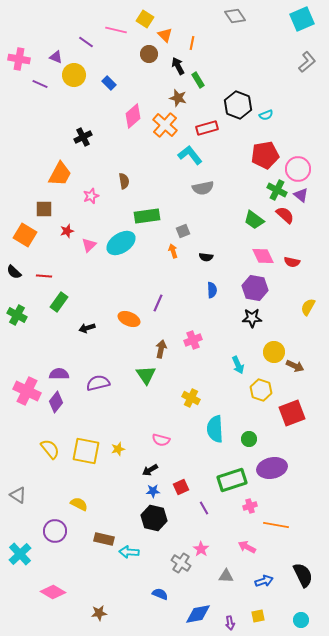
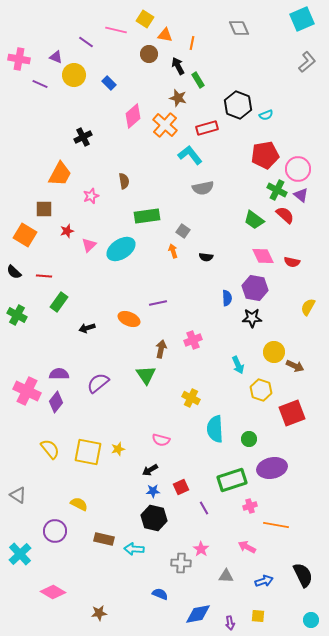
gray diamond at (235, 16): moved 4 px right, 12 px down; rotated 10 degrees clockwise
orange triangle at (165, 35): rotated 35 degrees counterclockwise
gray square at (183, 231): rotated 32 degrees counterclockwise
cyan ellipse at (121, 243): moved 6 px down
blue semicircle at (212, 290): moved 15 px right, 8 px down
purple line at (158, 303): rotated 54 degrees clockwise
purple semicircle at (98, 383): rotated 25 degrees counterclockwise
yellow square at (86, 451): moved 2 px right, 1 px down
cyan arrow at (129, 552): moved 5 px right, 3 px up
gray cross at (181, 563): rotated 30 degrees counterclockwise
yellow square at (258, 616): rotated 16 degrees clockwise
cyan circle at (301, 620): moved 10 px right
